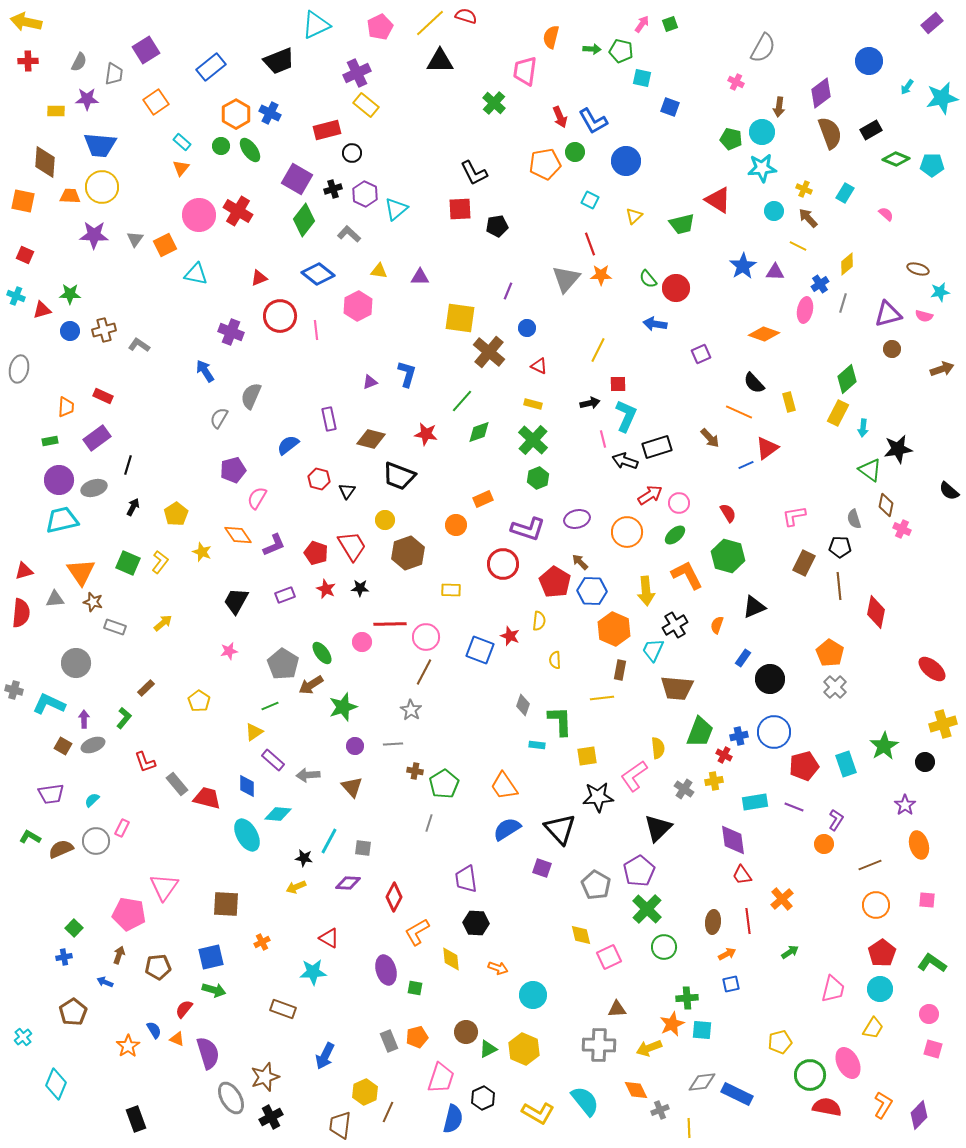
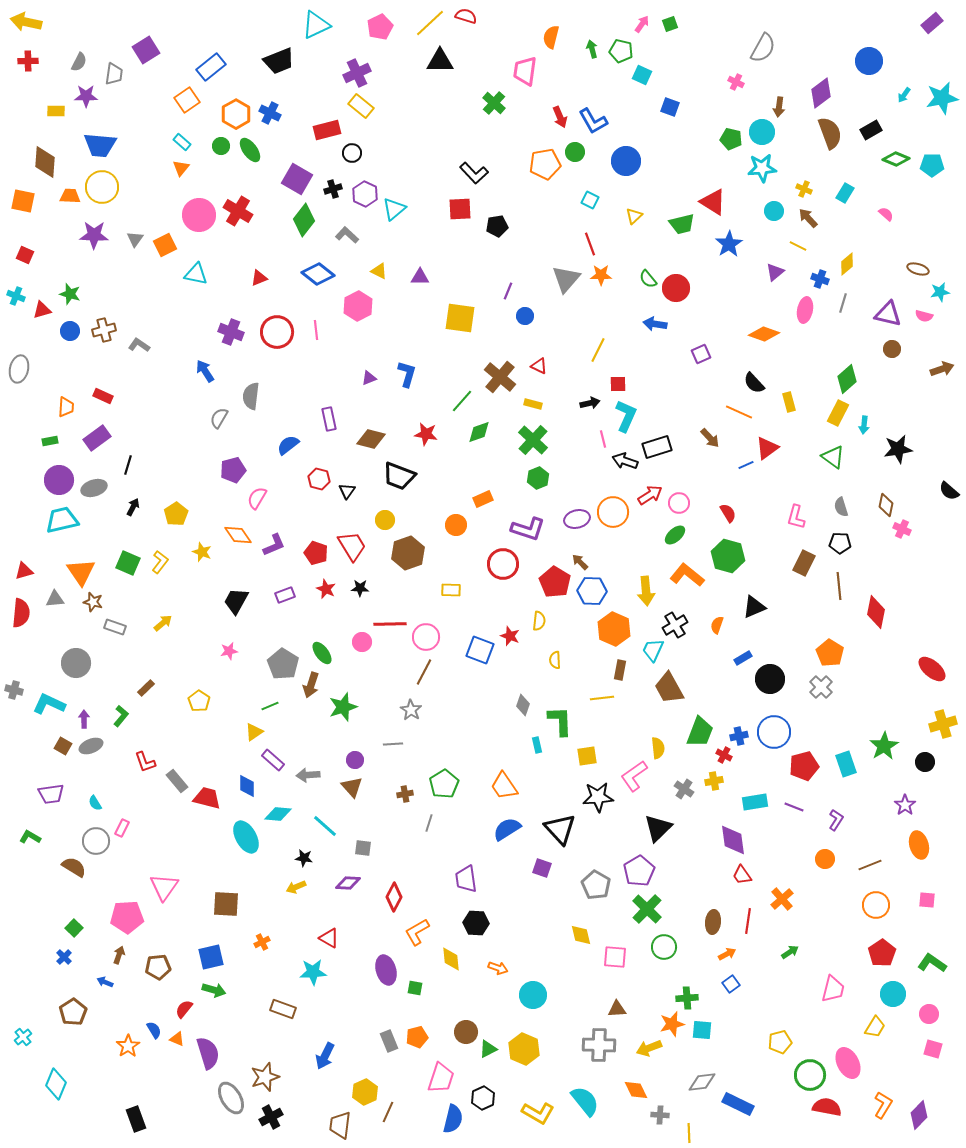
green arrow at (592, 49): rotated 108 degrees counterclockwise
cyan square at (642, 78): moved 3 px up; rotated 12 degrees clockwise
cyan arrow at (907, 87): moved 3 px left, 8 px down
purple star at (87, 99): moved 1 px left, 3 px up
orange square at (156, 102): moved 31 px right, 2 px up
yellow rectangle at (366, 105): moved 5 px left, 1 px down
black L-shape at (474, 173): rotated 16 degrees counterclockwise
red triangle at (718, 200): moved 5 px left, 2 px down
cyan triangle at (396, 209): moved 2 px left
gray L-shape at (349, 234): moved 2 px left, 1 px down
blue star at (743, 266): moved 14 px left, 22 px up
yellow triangle at (379, 271): rotated 18 degrees clockwise
purple triangle at (775, 272): rotated 42 degrees counterclockwise
blue cross at (820, 284): moved 5 px up; rotated 36 degrees counterclockwise
green star at (70, 294): rotated 15 degrees clockwise
purple triangle at (888, 314): rotated 28 degrees clockwise
red circle at (280, 316): moved 3 px left, 16 px down
blue circle at (527, 328): moved 2 px left, 12 px up
brown cross at (489, 352): moved 11 px right, 25 px down
purple triangle at (370, 382): moved 1 px left, 4 px up
gray semicircle at (251, 396): rotated 16 degrees counterclockwise
cyan arrow at (863, 428): moved 1 px right, 3 px up
green triangle at (870, 470): moved 37 px left, 13 px up
pink L-shape at (794, 516): moved 2 px right, 1 px down; rotated 65 degrees counterclockwise
gray semicircle at (854, 519): moved 13 px left, 12 px up
orange circle at (627, 532): moved 14 px left, 20 px up
black pentagon at (840, 547): moved 4 px up
orange L-shape at (687, 575): rotated 24 degrees counterclockwise
blue rectangle at (743, 658): rotated 24 degrees clockwise
brown arrow at (311, 685): rotated 40 degrees counterclockwise
gray cross at (835, 687): moved 14 px left
brown trapezoid at (677, 688): moved 8 px left; rotated 56 degrees clockwise
green L-shape at (124, 718): moved 3 px left, 2 px up
gray ellipse at (93, 745): moved 2 px left, 1 px down
cyan rectangle at (537, 745): rotated 70 degrees clockwise
purple circle at (355, 746): moved 14 px down
brown cross at (415, 771): moved 10 px left, 23 px down; rotated 21 degrees counterclockwise
gray rectangle at (177, 784): moved 3 px up
cyan semicircle at (92, 800): moved 3 px right, 3 px down; rotated 77 degrees counterclockwise
cyan ellipse at (247, 835): moved 1 px left, 2 px down
cyan line at (329, 841): moved 4 px left, 15 px up; rotated 76 degrees counterclockwise
orange circle at (824, 844): moved 1 px right, 15 px down
brown semicircle at (61, 849): moved 13 px right, 18 px down; rotated 55 degrees clockwise
pink pentagon at (129, 914): moved 2 px left, 3 px down; rotated 12 degrees counterclockwise
red line at (748, 921): rotated 15 degrees clockwise
blue cross at (64, 957): rotated 35 degrees counterclockwise
pink square at (609, 957): moved 6 px right; rotated 30 degrees clockwise
blue square at (731, 984): rotated 24 degrees counterclockwise
cyan circle at (880, 989): moved 13 px right, 5 px down
orange star at (672, 1024): rotated 10 degrees clockwise
yellow trapezoid at (873, 1028): moved 2 px right, 1 px up
blue rectangle at (737, 1094): moved 1 px right, 10 px down
gray cross at (660, 1110): moved 5 px down; rotated 24 degrees clockwise
yellow line at (689, 1128): moved 5 px down
